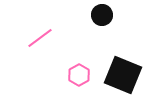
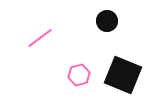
black circle: moved 5 px right, 6 px down
pink hexagon: rotated 15 degrees clockwise
